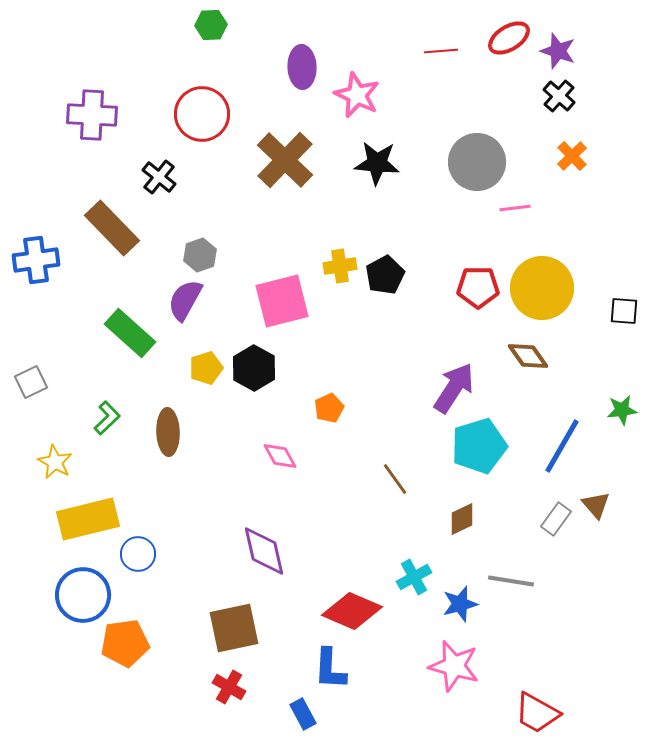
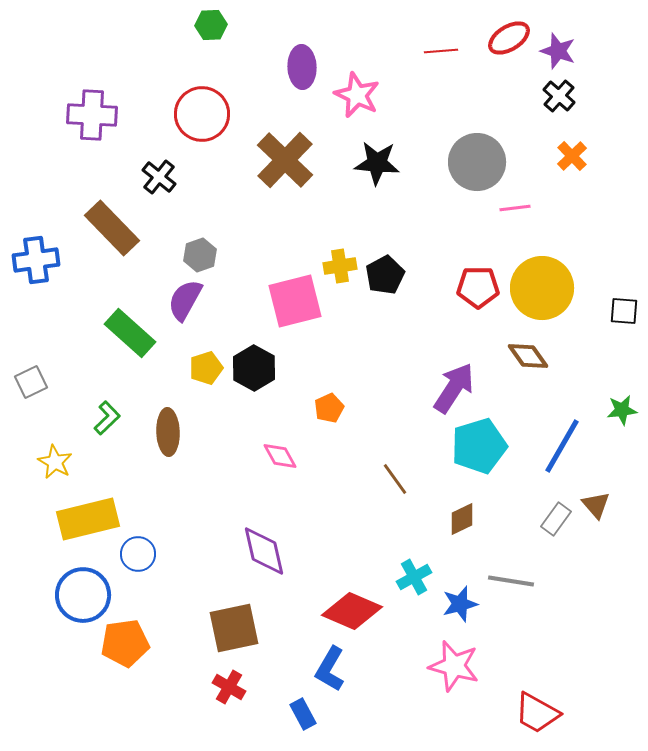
pink square at (282, 301): moved 13 px right
blue L-shape at (330, 669): rotated 27 degrees clockwise
